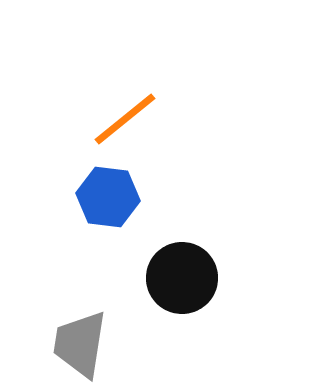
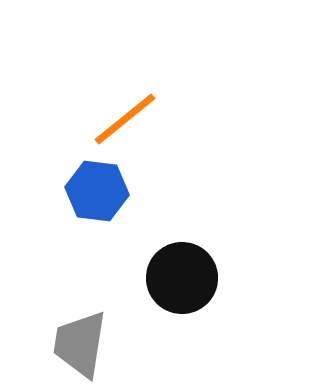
blue hexagon: moved 11 px left, 6 px up
